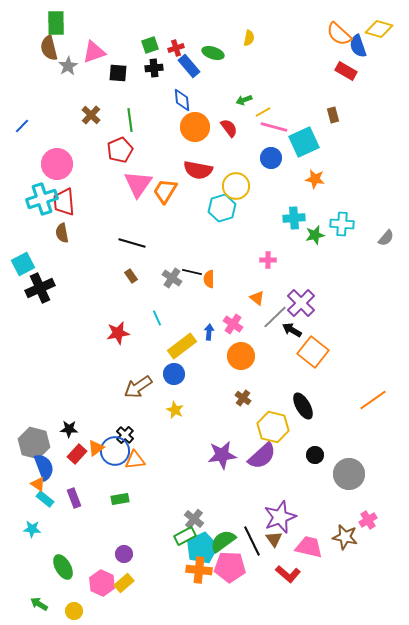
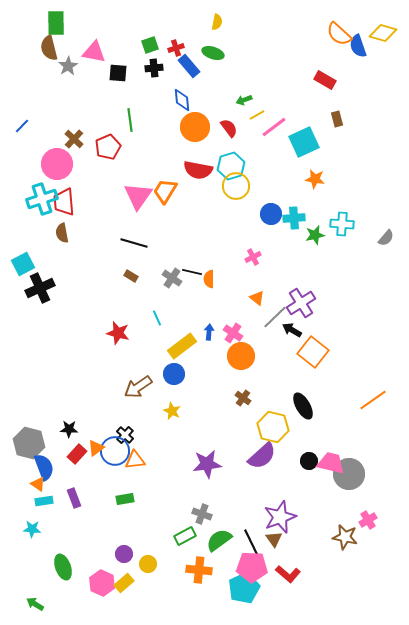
yellow diamond at (379, 29): moved 4 px right, 4 px down
yellow semicircle at (249, 38): moved 32 px left, 16 px up
pink triangle at (94, 52): rotated 30 degrees clockwise
red rectangle at (346, 71): moved 21 px left, 9 px down
yellow line at (263, 112): moved 6 px left, 3 px down
brown cross at (91, 115): moved 17 px left, 24 px down
brown rectangle at (333, 115): moved 4 px right, 4 px down
pink line at (274, 127): rotated 52 degrees counterclockwise
red pentagon at (120, 150): moved 12 px left, 3 px up
blue circle at (271, 158): moved 56 px down
pink triangle at (138, 184): moved 12 px down
cyan hexagon at (222, 208): moved 9 px right, 42 px up
black line at (132, 243): moved 2 px right
pink cross at (268, 260): moved 15 px left, 3 px up; rotated 28 degrees counterclockwise
brown rectangle at (131, 276): rotated 24 degrees counterclockwise
purple cross at (301, 303): rotated 12 degrees clockwise
pink cross at (233, 324): moved 9 px down
red star at (118, 333): rotated 25 degrees clockwise
yellow star at (175, 410): moved 3 px left, 1 px down
gray hexagon at (34, 443): moved 5 px left
purple star at (222, 455): moved 15 px left, 9 px down
black circle at (315, 455): moved 6 px left, 6 px down
cyan rectangle at (45, 499): moved 1 px left, 2 px down; rotated 48 degrees counterclockwise
green rectangle at (120, 499): moved 5 px right
gray cross at (194, 519): moved 8 px right, 5 px up; rotated 18 degrees counterclockwise
green semicircle at (223, 541): moved 4 px left, 1 px up
black line at (252, 541): moved 3 px down
pink trapezoid at (309, 547): moved 22 px right, 84 px up
cyan pentagon at (202, 548): moved 42 px right, 40 px down
green ellipse at (63, 567): rotated 10 degrees clockwise
pink pentagon at (230, 567): moved 22 px right
green arrow at (39, 604): moved 4 px left
yellow circle at (74, 611): moved 74 px right, 47 px up
